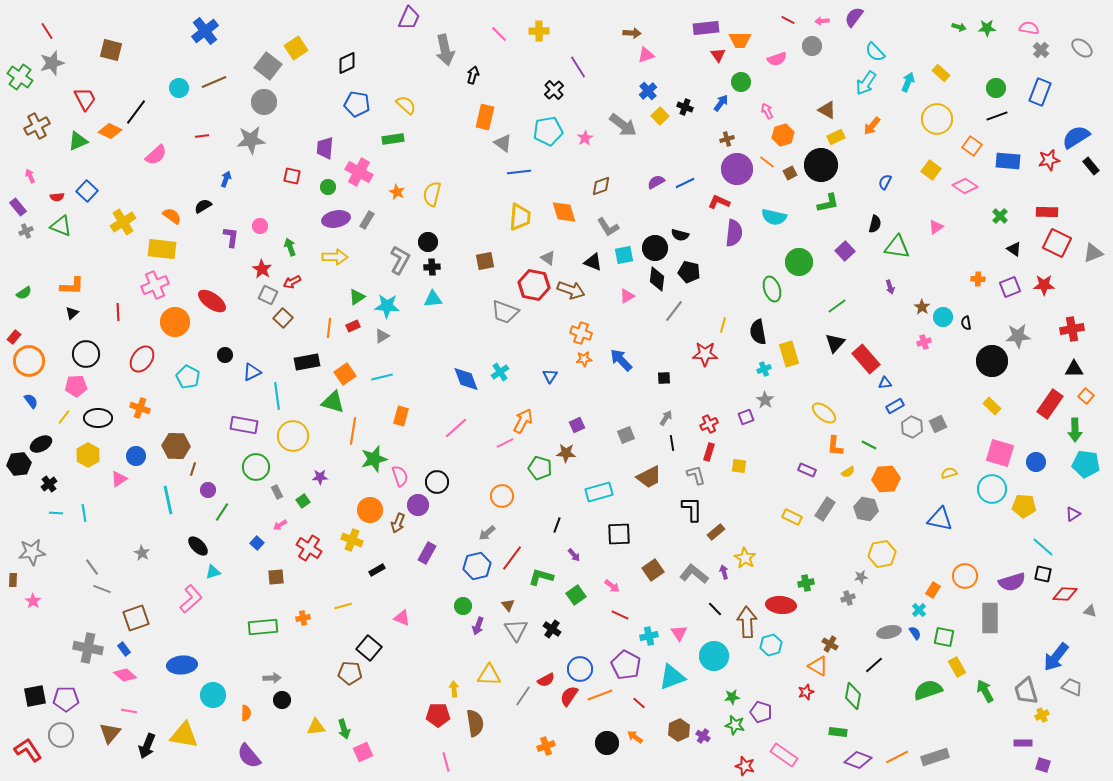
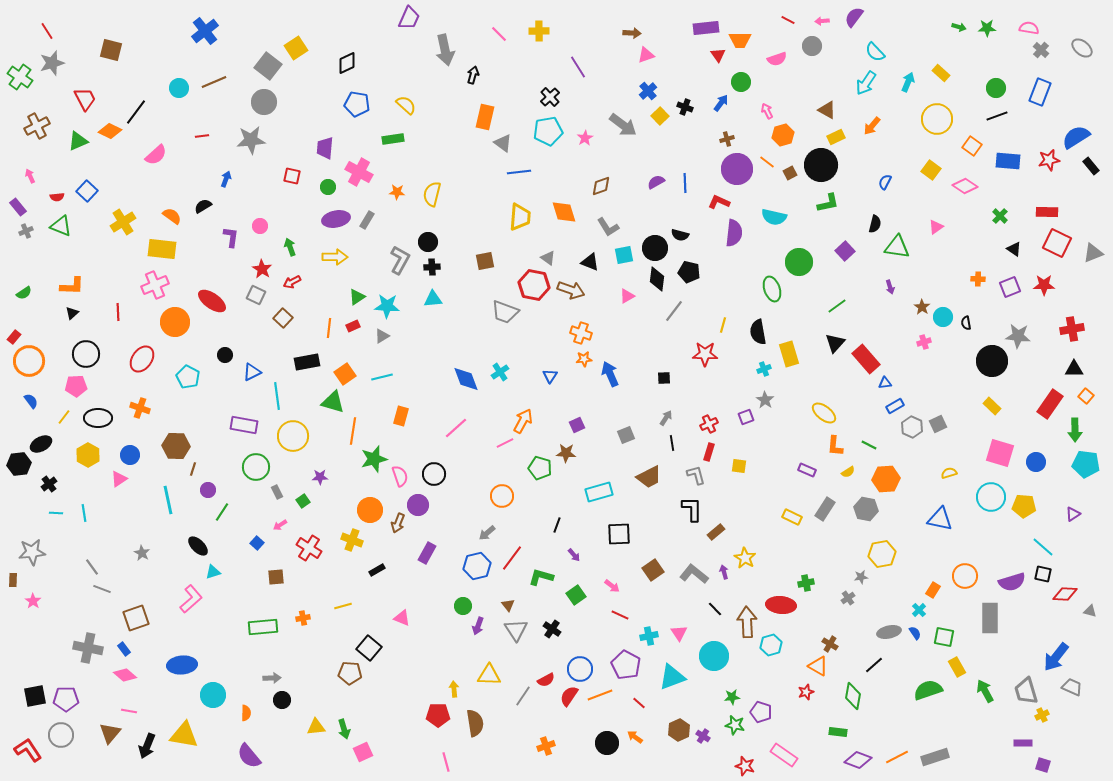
black cross at (554, 90): moved 4 px left, 7 px down
blue line at (685, 183): rotated 66 degrees counterclockwise
orange star at (397, 192): rotated 21 degrees counterclockwise
black triangle at (593, 262): moved 3 px left
gray square at (268, 295): moved 12 px left
gray star at (1018, 336): rotated 10 degrees clockwise
blue arrow at (621, 360): moved 11 px left, 14 px down; rotated 20 degrees clockwise
blue circle at (136, 456): moved 6 px left, 1 px up
black circle at (437, 482): moved 3 px left, 8 px up
cyan circle at (992, 489): moved 1 px left, 8 px down
gray cross at (848, 598): rotated 16 degrees counterclockwise
